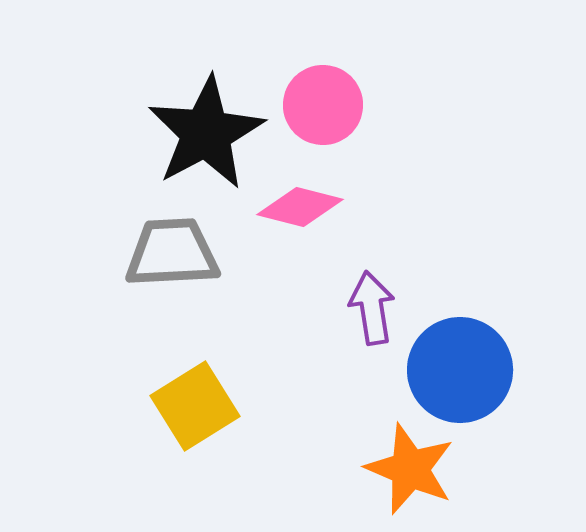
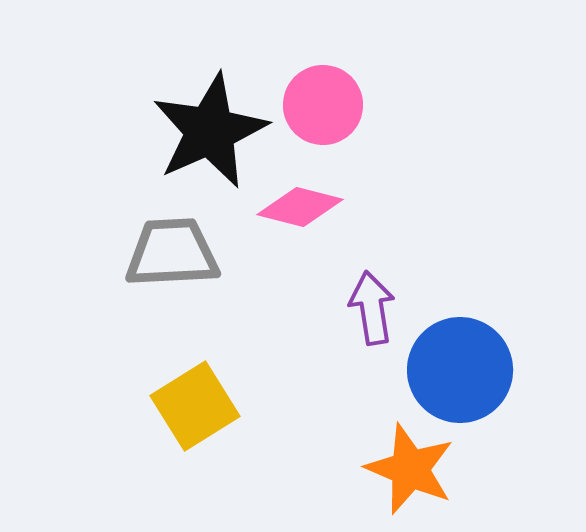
black star: moved 4 px right, 2 px up; rotated 4 degrees clockwise
